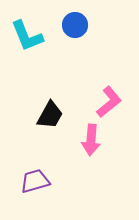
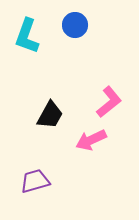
cyan L-shape: rotated 42 degrees clockwise
pink arrow: rotated 60 degrees clockwise
